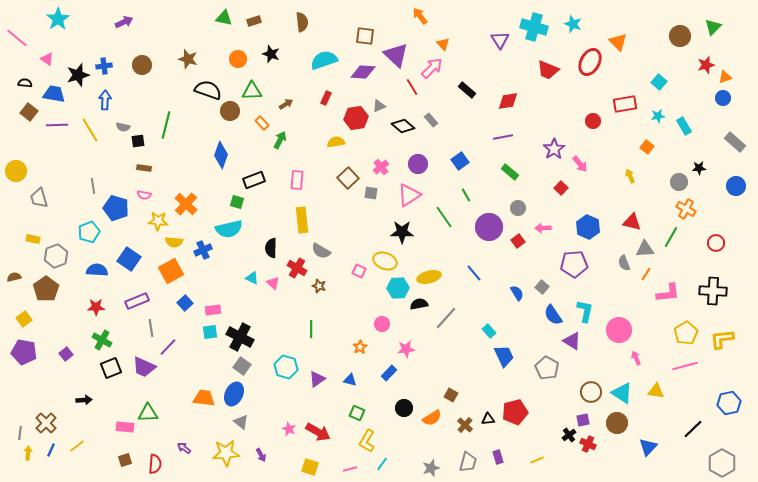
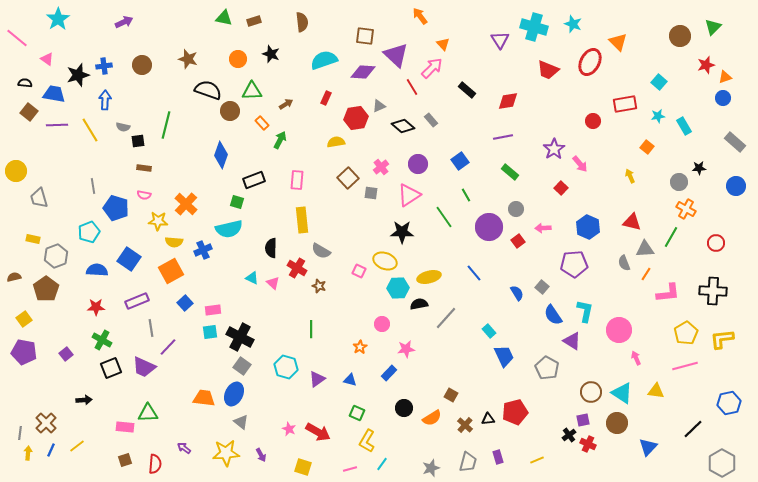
gray circle at (518, 208): moved 2 px left, 1 px down
yellow square at (310, 467): moved 7 px left
